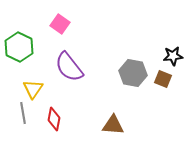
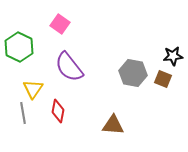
red diamond: moved 4 px right, 8 px up
